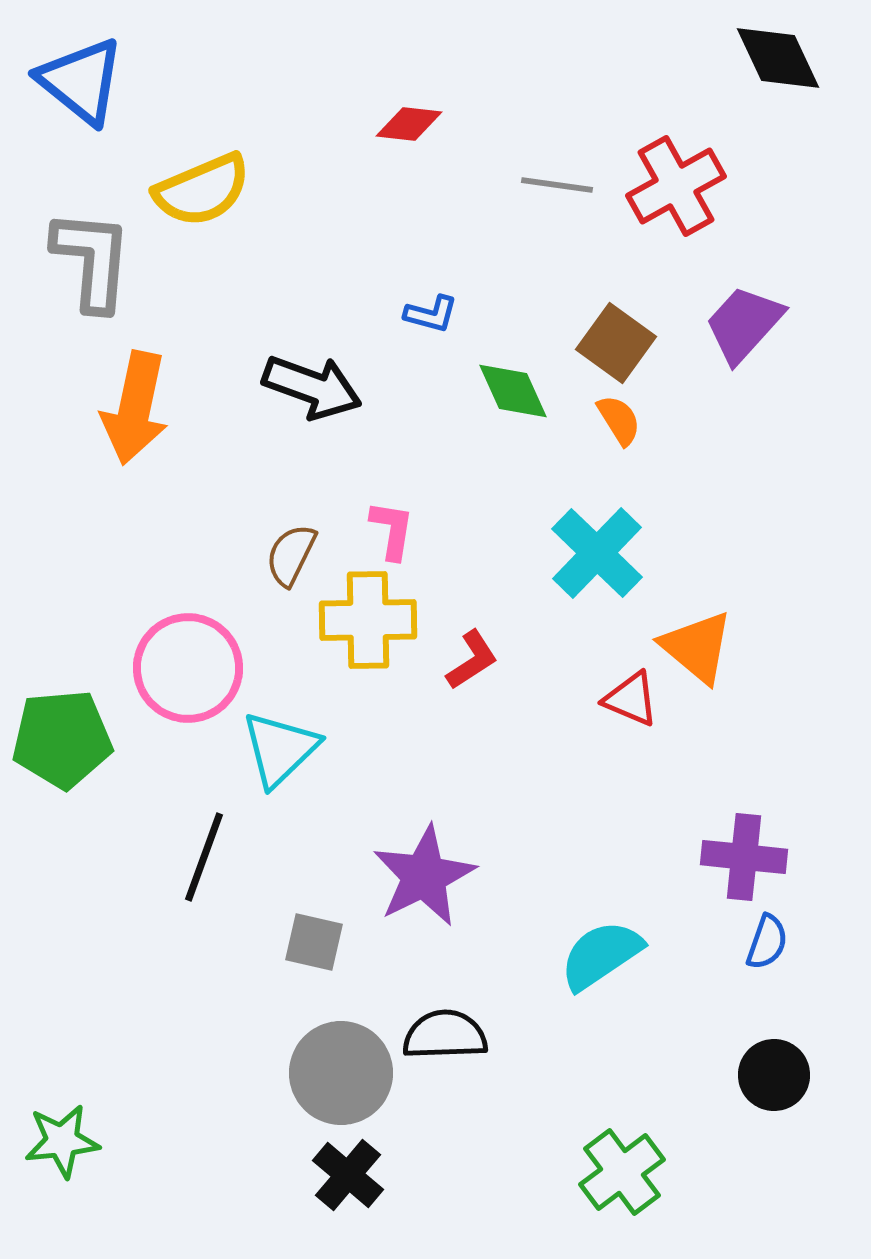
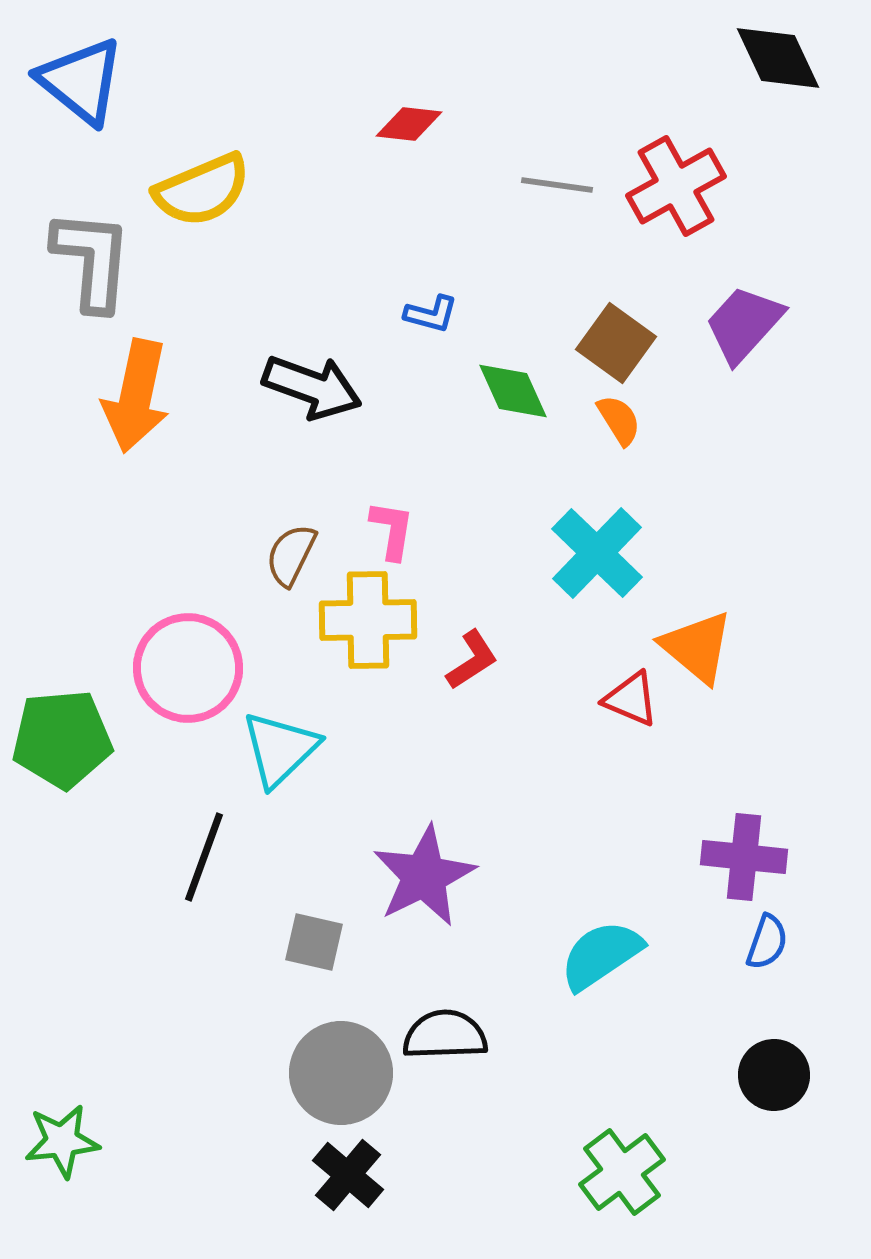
orange arrow: moved 1 px right, 12 px up
